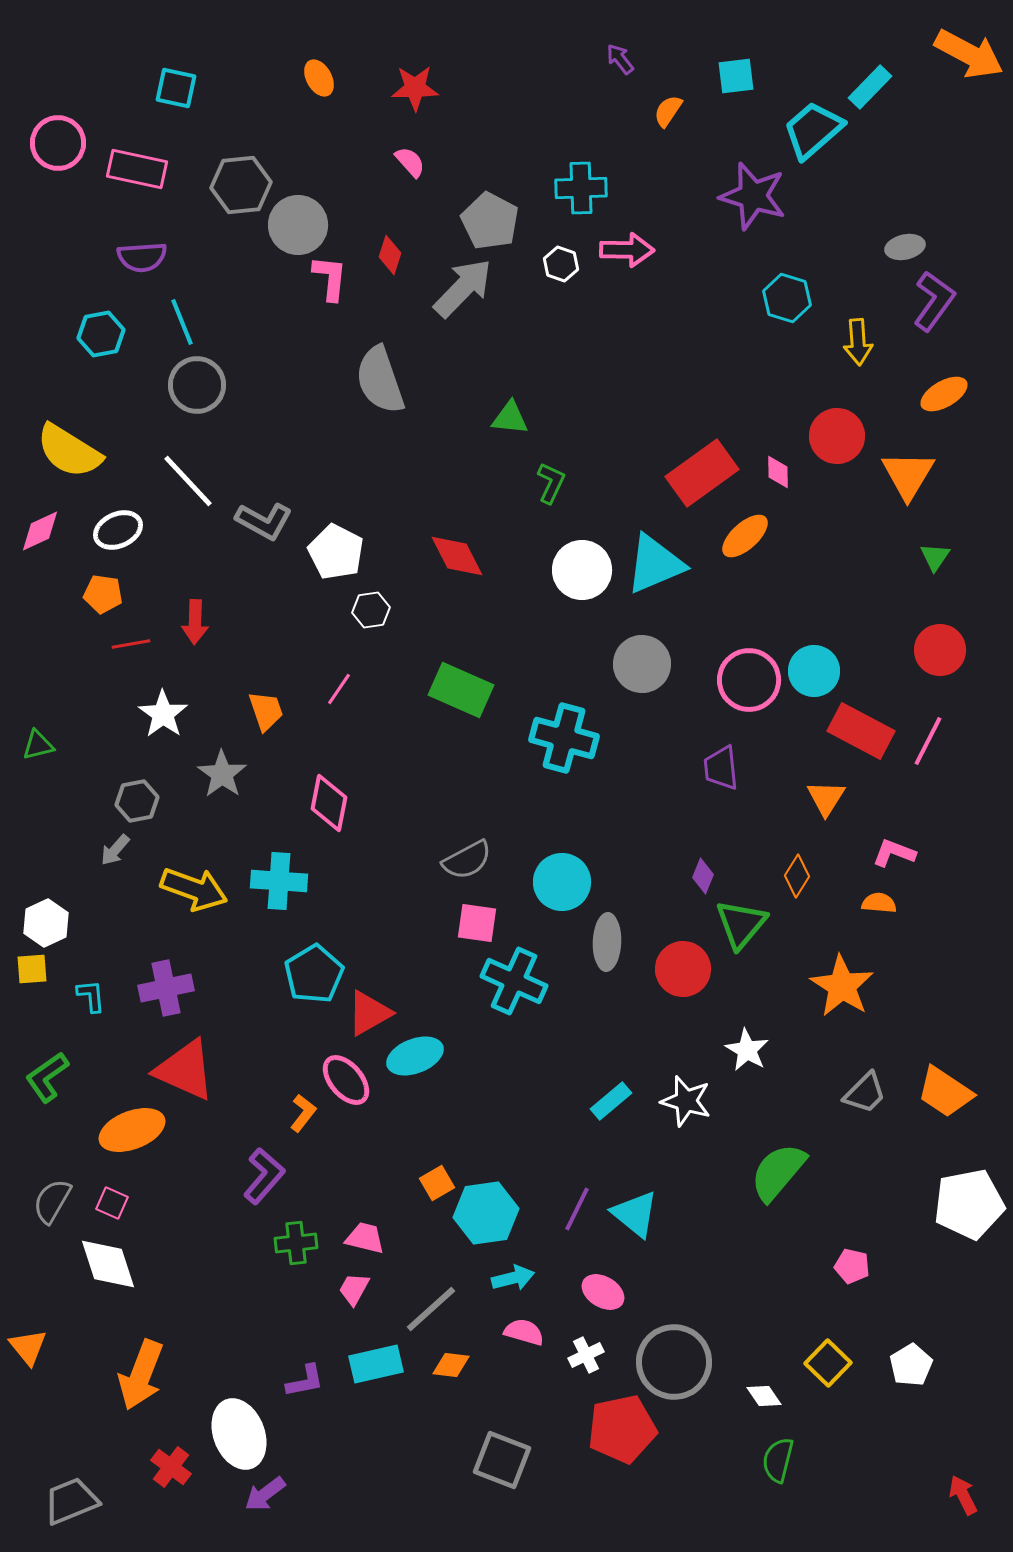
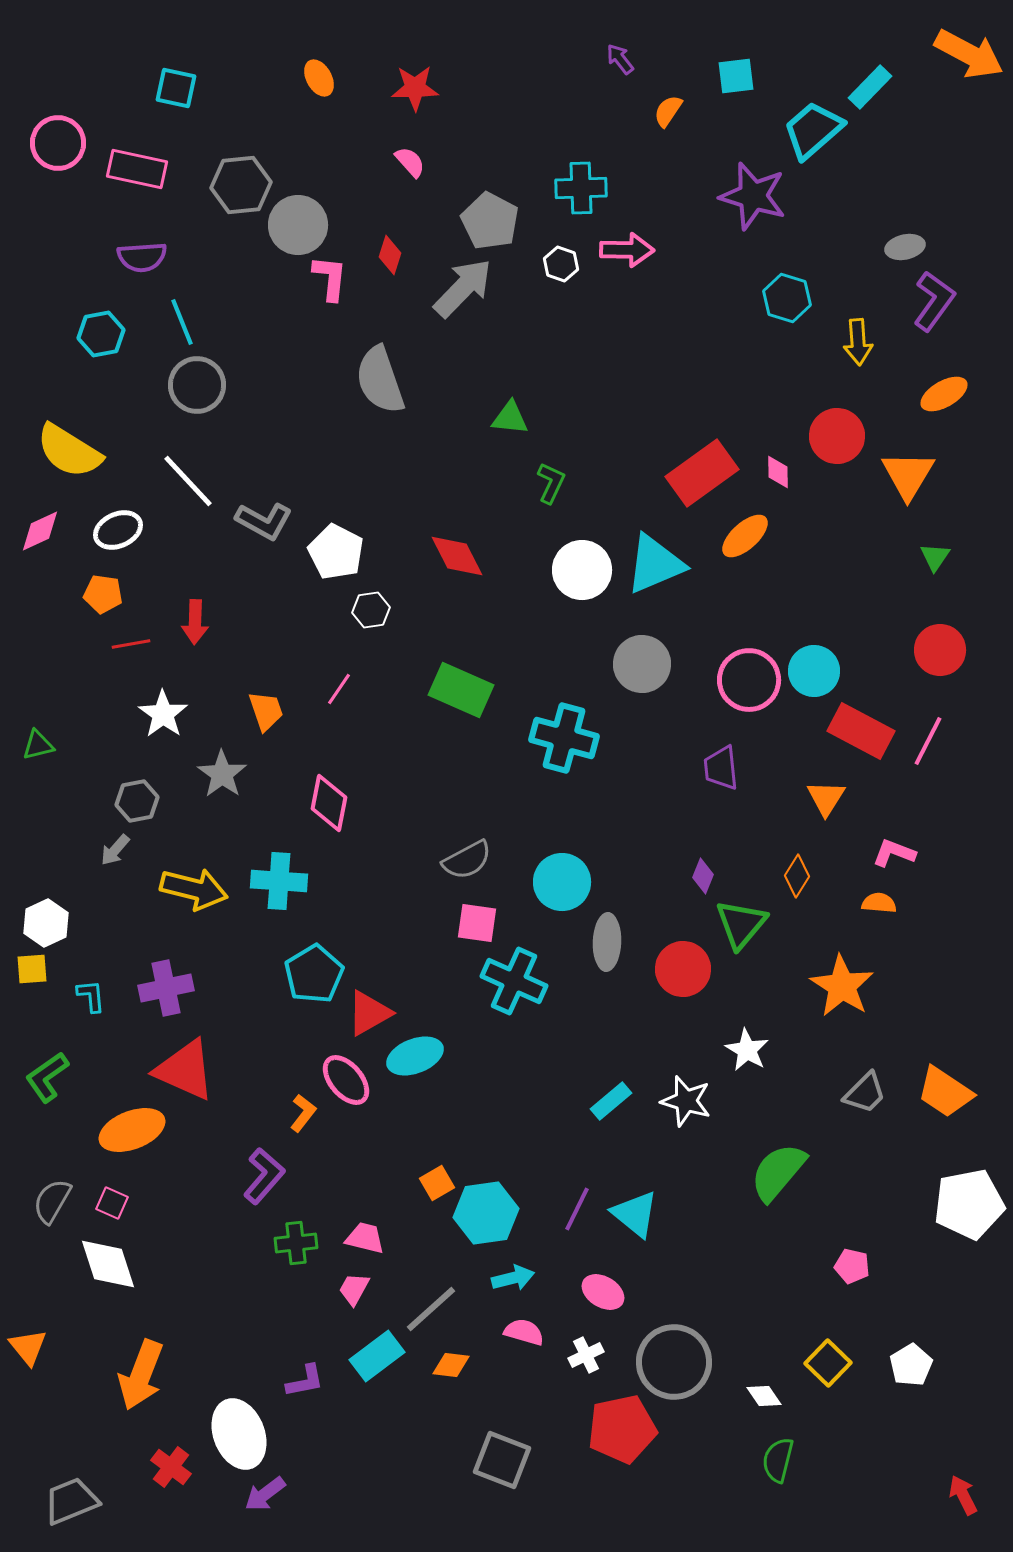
yellow arrow at (194, 889): rotated 6 degrees counterclockwise
cyan rectangle at (376, 1364): moved 1 px right, 8 px up; rotated 24 degrees counterclockwise
